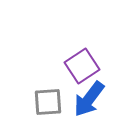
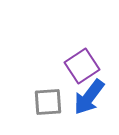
blue arrow: moved 2 px up
